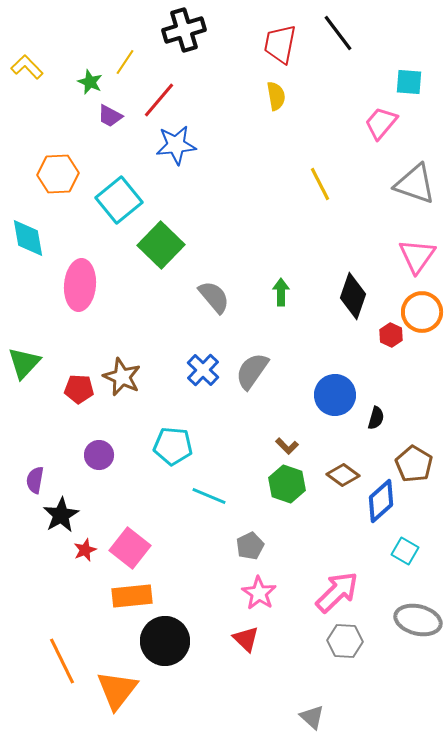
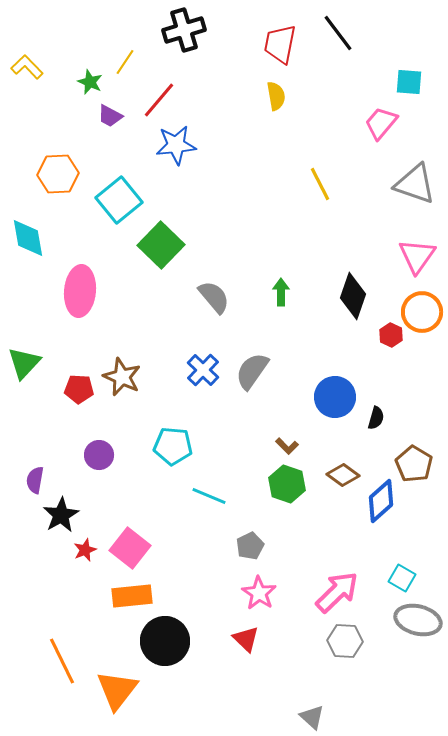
pink ellipse at (80, 285): moved 6 px down
blue circle at (335, 395): moved 2 px down
cyan square at (405, 551): moved 3 px left, 27 px down
